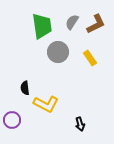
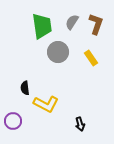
brown L-shape: rotated 45 degrees counterclockwise
yellow rectangle: moved 1 px right
purple circle: moved 1 px right, 1 px down
